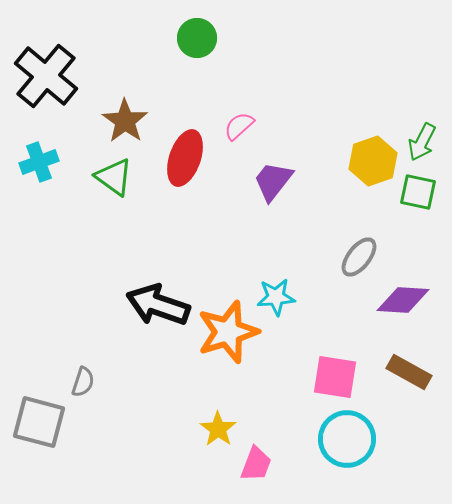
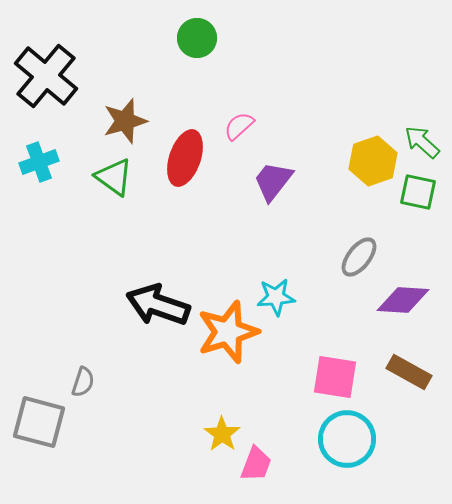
brown star: rotated 21 degrees clockwise
green arrow: rotated 105 degrees clockwise
yellow star: moved 4 px right, 5 px down
